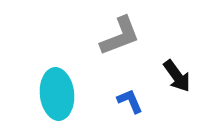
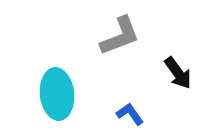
black arrow: moved 1 px right, 3 px up
blue L-shape: moved 13 px down; rotated 12 degrees counterclockwise
